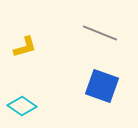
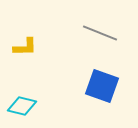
yellow L-shape: rotated 15 degrees clockwise
cyan diamond: rotated 20 degrees counterclockwise
